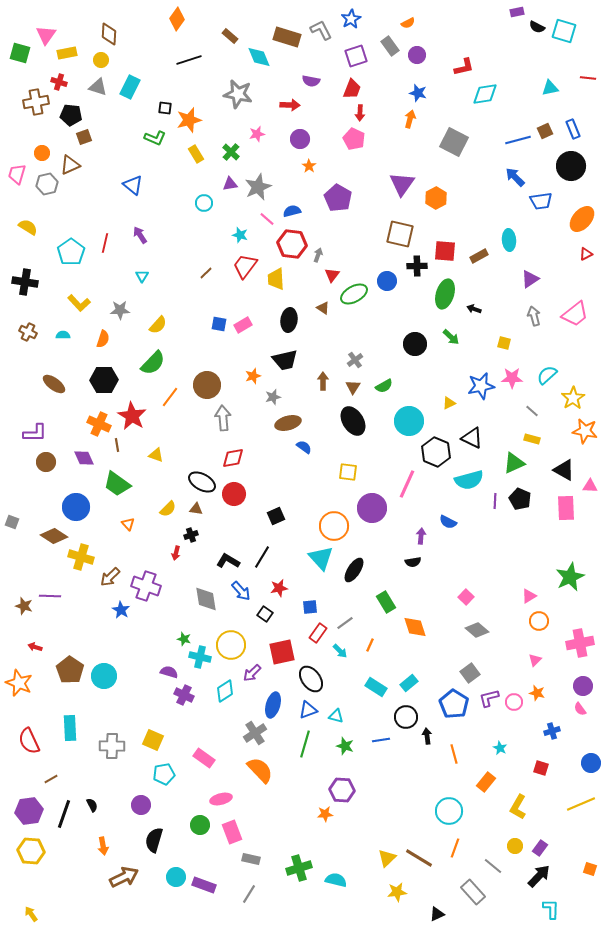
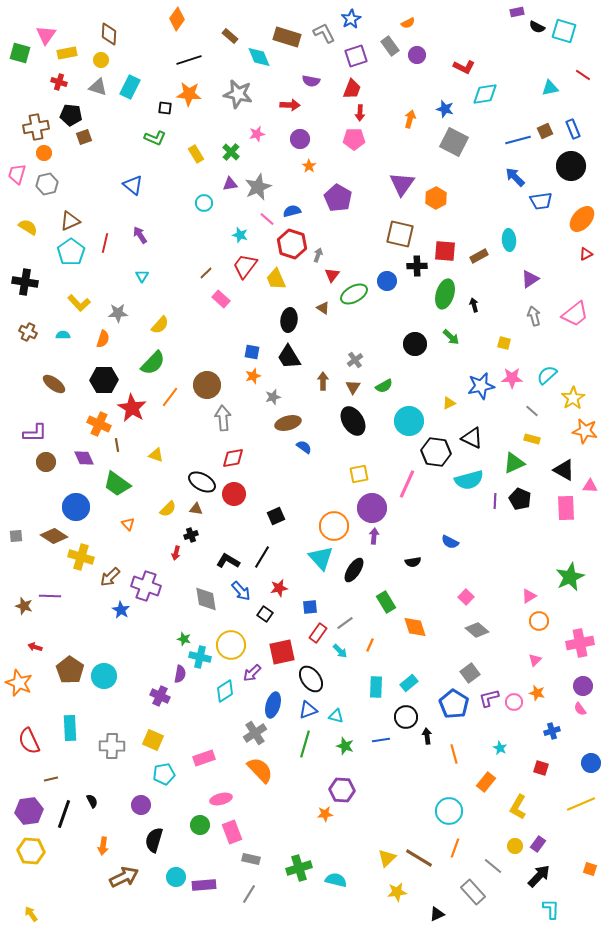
gray L-shape at (321, 30): moved 3 px right, 3 px down
red L-shape at (464, 67): rotated 40 degrees clockwise
red line at (588, 78): moved 5 px left, 3 px up; rotated 28 degrees clockwise
blue star at (418, 93): moved 27 px right, 16 px down
brown cross at (36, 102): moved 25 px down
orange star at (189, 120): moved 26 px up; rotated 20 degrees clockwise
pink pentagon at (354, 139): rotated 25 degrees counterclockwise
orange circle at (42, 153): moved 2 px right
brown triangle at (70, 165): moved 56 px down
red hexagon at (292, 244): rotated 12 degrees clockwise
yellow trapezoid at (276, 279): rotated 20 degrees counterclockwise
black arrow at (474, 309): moved 4 px up; rotated 56 degrees clockwise
gray star at (120, 310): moved 2 px left, 3 px down
blue square at (219, 324): moved 33 px right, 28 px down
yellow semicircle at (158, 325): moved 2 px right
pink rectangle at (243, 325): moved 22 px left, 26 px up; rotated 72 degrees clockwise
black trapezoid at (285, 360): moved 4 px right, 3 px up; rotated 72 degrees clockwise
red star at (132, 416): moved 8 px up
black hexagon at (436, 452): rotated 16 degrees counterclockwise
yellow square at (348, 472): moved 11 px right, 2 px down; rotated 18 degrees counterclockwise
gray square at (12, 522): moved 4 px right, 14 px down; rotated 24 degrees counterclockwise
blue semicircle at (448, 522): moved 2 px right, 20 px down
purple arrow at (421, 536): moved 47 px left
purple semicircle at (169, 672): moved 11 px right, 2 px down; rotated 84 degrees clockwise
cyan rectangle at (376, 687): rotated 60 degrees clockwise
purple cross at (184, 695): moved 24 px left, 1 px down
pink rectangle at (204, 758): rotated 55 degrees counterclockwise
brown line at (51, 779): rotated 16 degrees clockwise
black semicircle at (92, 805): moved 4 px up
orange arrow at (103, 846): rotated 18 degrees clockwise
purple rectangle at (540, 848): moved 2 px left, 4 px up
purple rectangle at (204, 885): rotated 25 degrees counterclockwise
